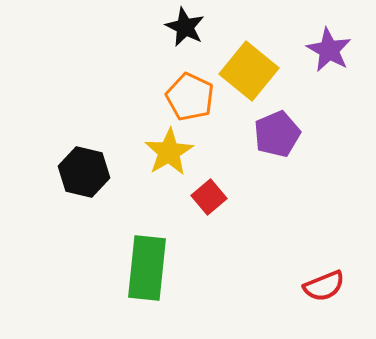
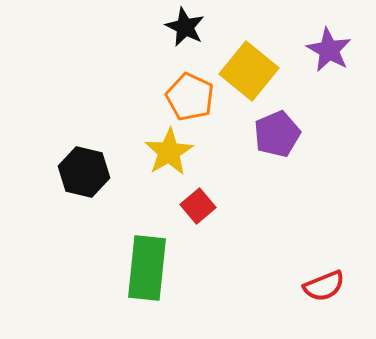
red square: moved 11 px left, 9 px down
